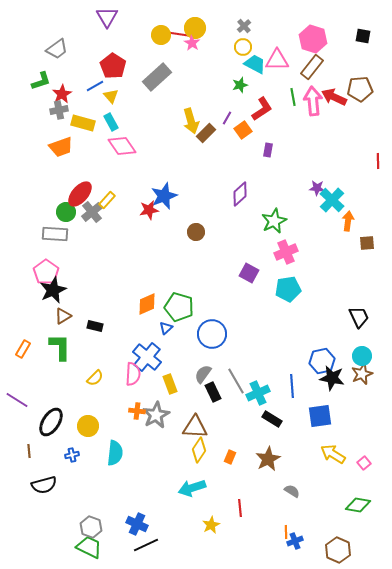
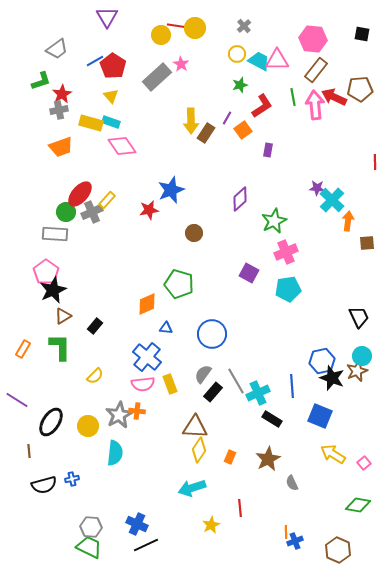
red line at (178, 34): moved 8 px up
black square at (363, 36): moved 1 px left, 2 px up
pink hexagon at (313, 39): rotated 12 degrees counterclockwise
pink star at (192, 43): moved 11 px left, 21 px down
yellow circle at (243, 47): moved 6 px left, 7 px down
cyan trapezoid at (255, 64): moved 4 px right, 3 px up
brown rectangle at (312, 67): moved 4 px right, 3 px down
blue line at (95, 86): moved 25 px up
pink arrow at (313, 101): moved 2 px right, 4 px down
red L-shape at (262, 109): moved 3 px up
yellow arrow at (191, 121): rotated 15 degrees clockwise
cyan rectangle at (111, 122): rotated 42 degrees counterclockwise
yellow rectangle at (83, 123): moved 8 px right
brown rectangle at (206, 133): rotated 12 degrees counterclockwise
red line at (378, 161): moved 3 px left, 1 px down
purple diamond at (240, 194): moved 5 px down
blue star at (164, 196): moved 7 px right, 6 px up
gray cross at (92, 212): rotated 15 degrees clockwise
brown circle at (196, 232): moved 2 px left, 1 px down
green pentagon at (179, 307): moved 23 px up
black rectangle at (95, 326): rotated 63 degrees counterclockwise
blue triangle at (166, 328): rotated 48 degrees clockwise
pink semicircle at (133, 374): moved 10 px right, 10 px down; rotated 80 degrees clockwise
brown star at (362, 374): moved 5 px left, 3 px up
yellow semicircle at (95, 378): moved 2 px up
black star at (332, 378): rotated 10 degrees clockwise
black rectangle at (213, 392): rotated 66 degrees clockwise
gray star at (156, 415): moved 37 px left
blue square at (320, 416): rotated 30 degrees clockwise
blue cross at (72, 455): moved 24 px down
gray semicircle at (292, 491): moved 8 px up; rotated 147 degrees counterclockwise
gray hexagon at (91, 527): rotated 15 degrees counterclockwise
